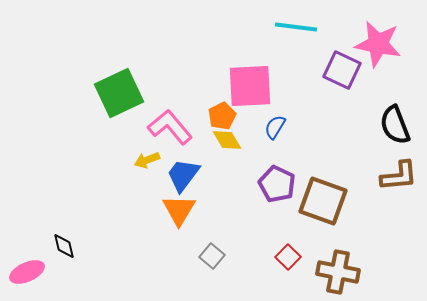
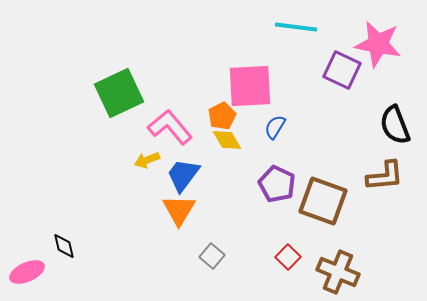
brown L-shape: moved 14 px left
brown cross: rotated 12 degrees clockwise
